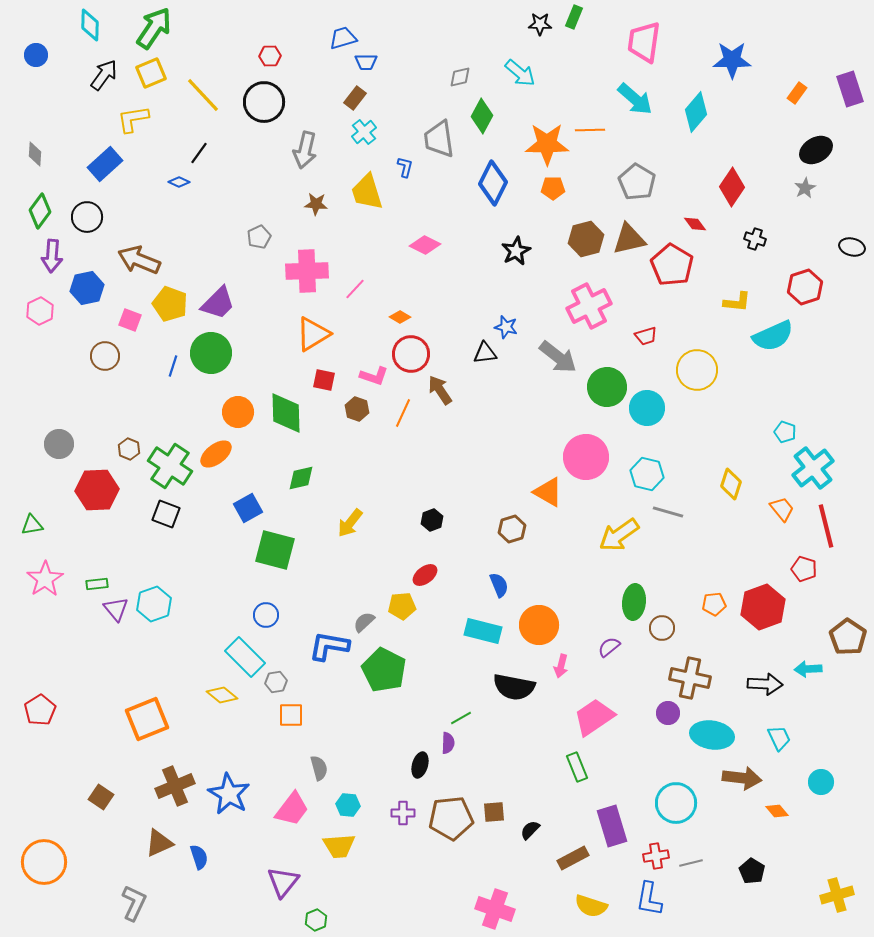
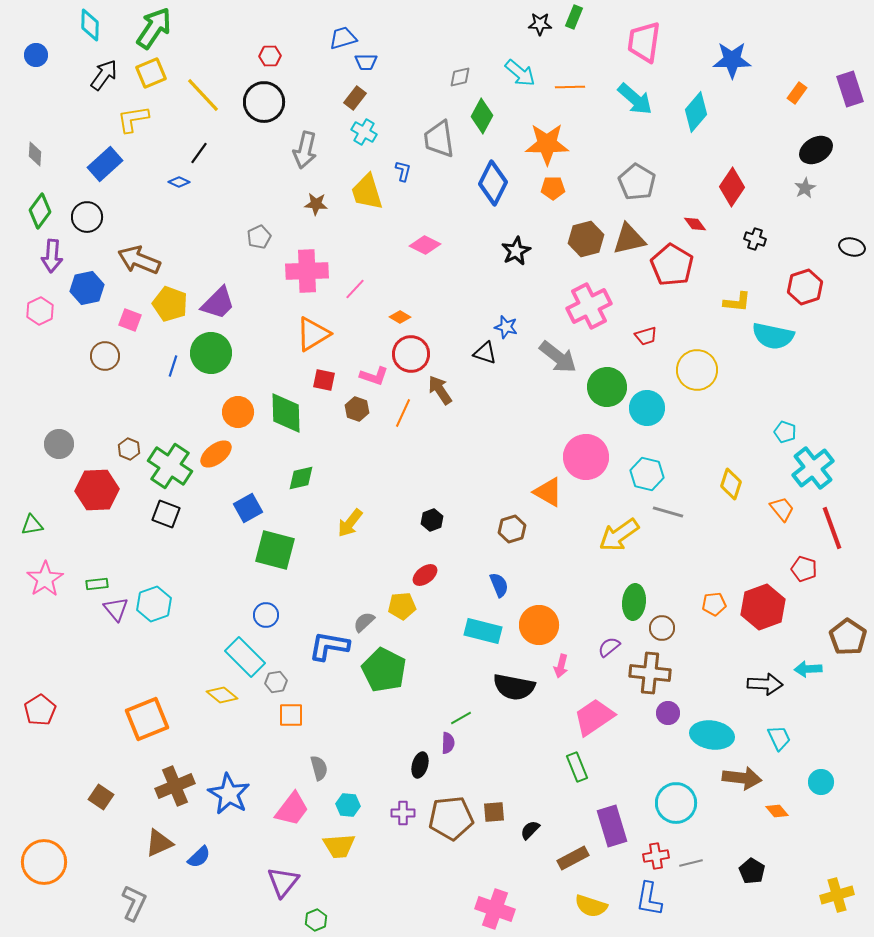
orange line at (590, 130): moved 20 px left, 43 px up
cyan cross at (364, 132): rotated 20 degrees counterclockwise
blue L-shape at (405, 167): moved 2 px left, 4 px down
cyan semicircle at (773, 336): rotated 36 degrees clockwise
black triangle at (485, 353): rotated 25 degrees clockwise
red line at (826, 526): moved 6 px right, 2 px down; rotated 6 degrees counterclockwise
brown cross at (690, 678): moved 40 px left, 5 px up; rotated 6 degrees counterclockwise
blue semicircle at (199, 857): rotated 65 degrees clockwise
